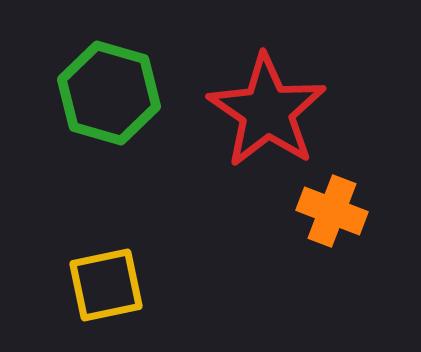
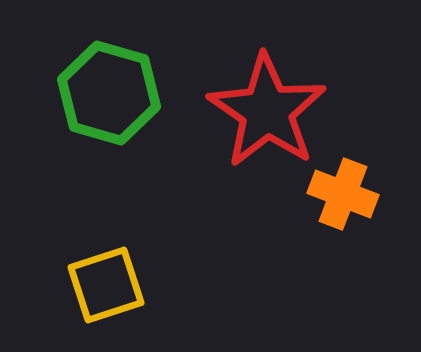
orange cross: moved 11 px right, 17 px up
yellow square: rotated 6 degrees counterclockwise
